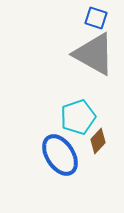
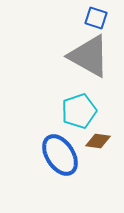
gray triangle: moved 5 px left, 2 px down
cyan pentagon: moved 1 px right, 6 px up
brown diamond: rotated 55 degrees clockwise
